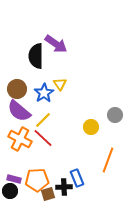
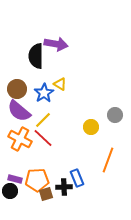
purple arrow: rotated 25 degrees counterclockwise
yellow triangle: rotated 24 degrees counterclockwise
purple rectangle: moved 1 px right
brown square: moved 2 px left
